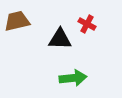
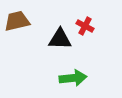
red cross: moved 2 px left, 2 px down
